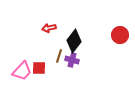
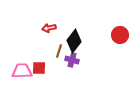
brown line: moved 5 px up
pink trapezoid: rotated 135 degrees counterclockwise
